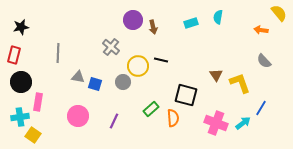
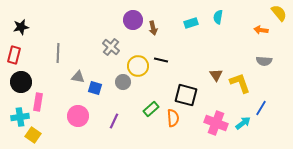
brown arrow: moved 1 px down
gray semicircle: rotated 42 degrees counterclockwise
blue square: moved 4 px down
